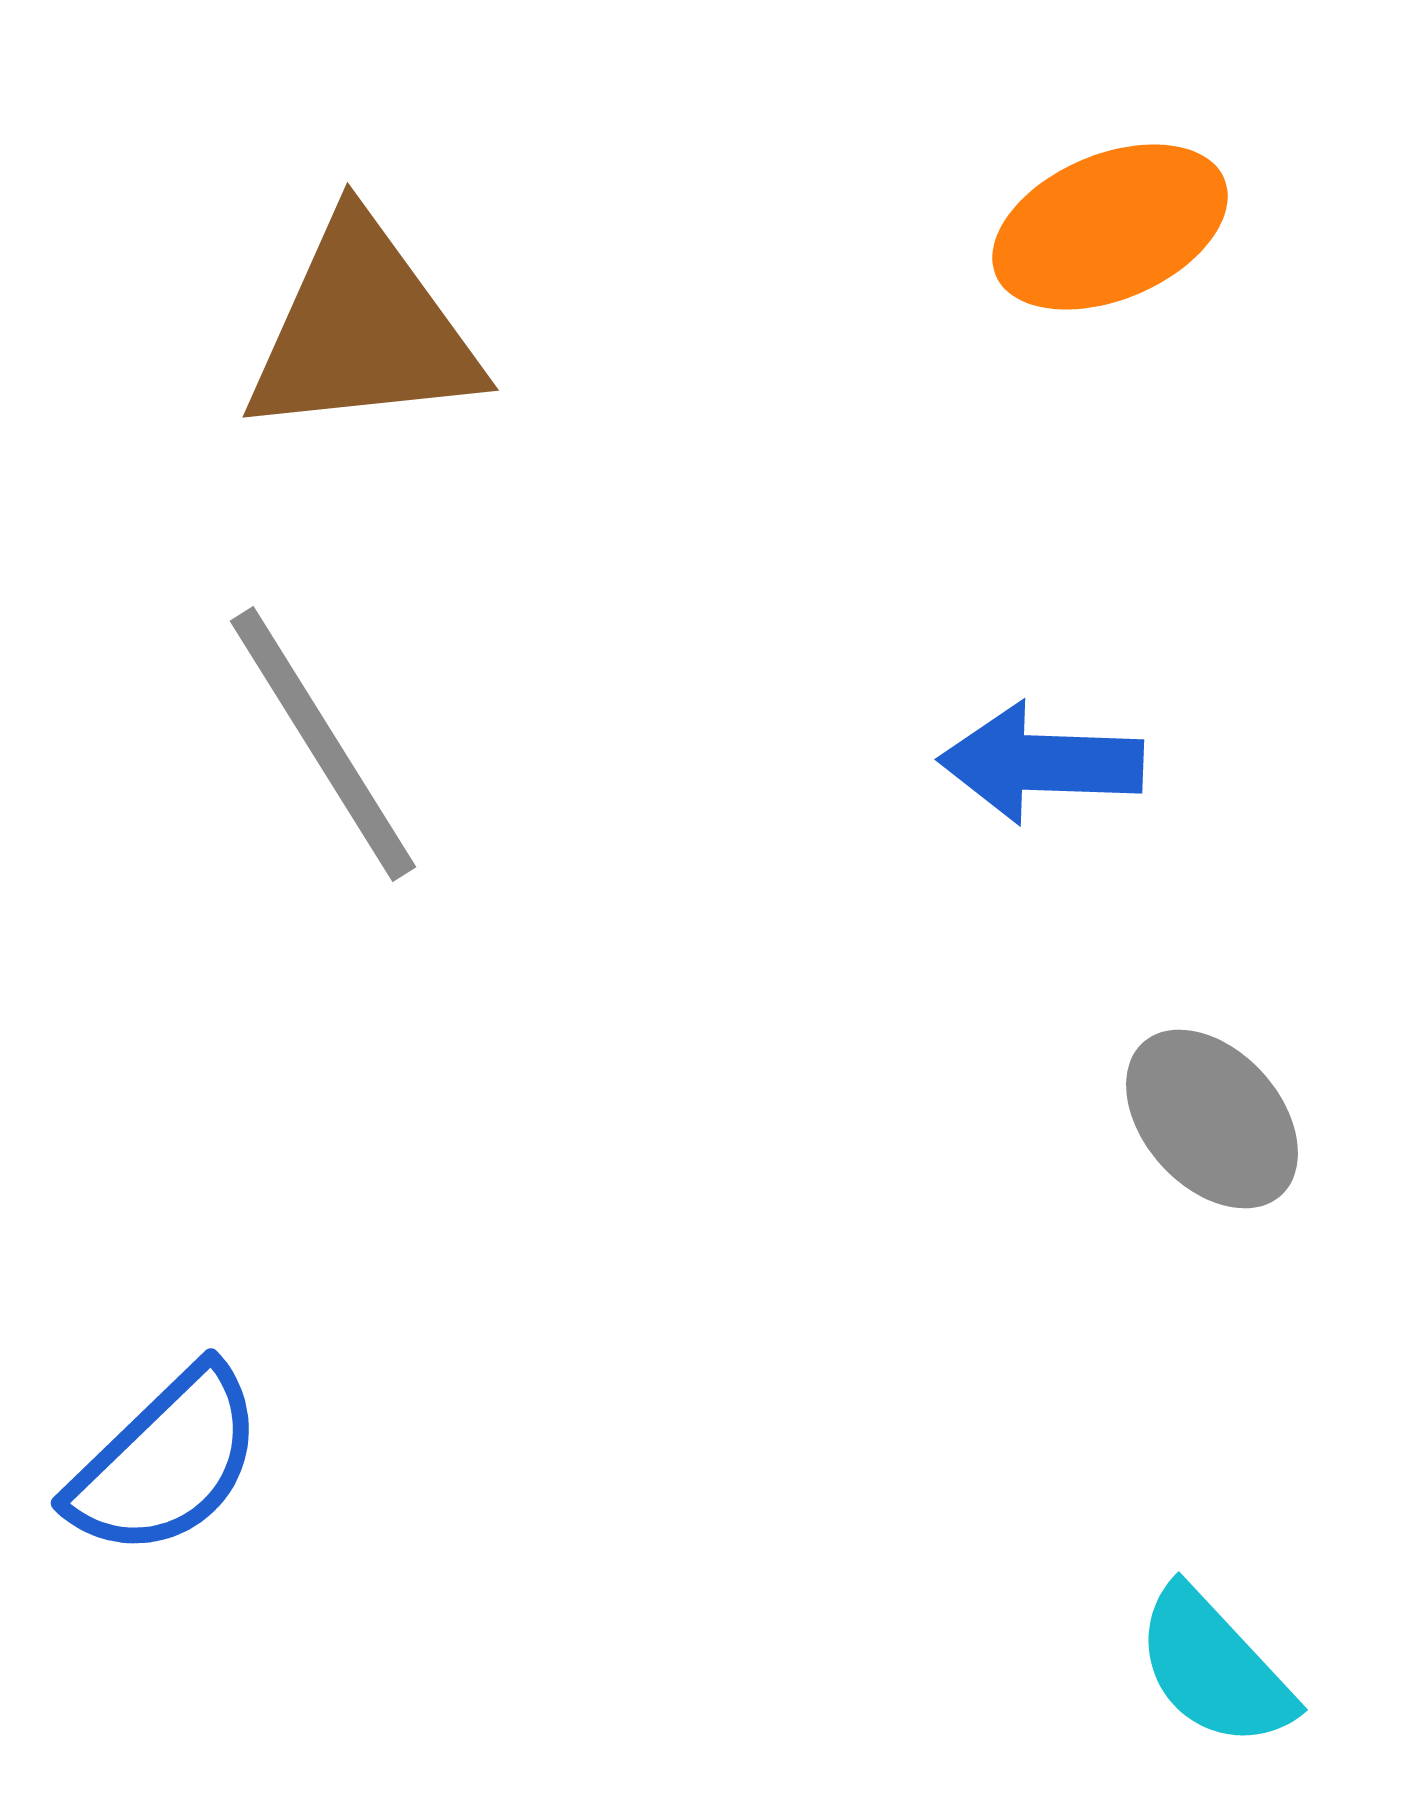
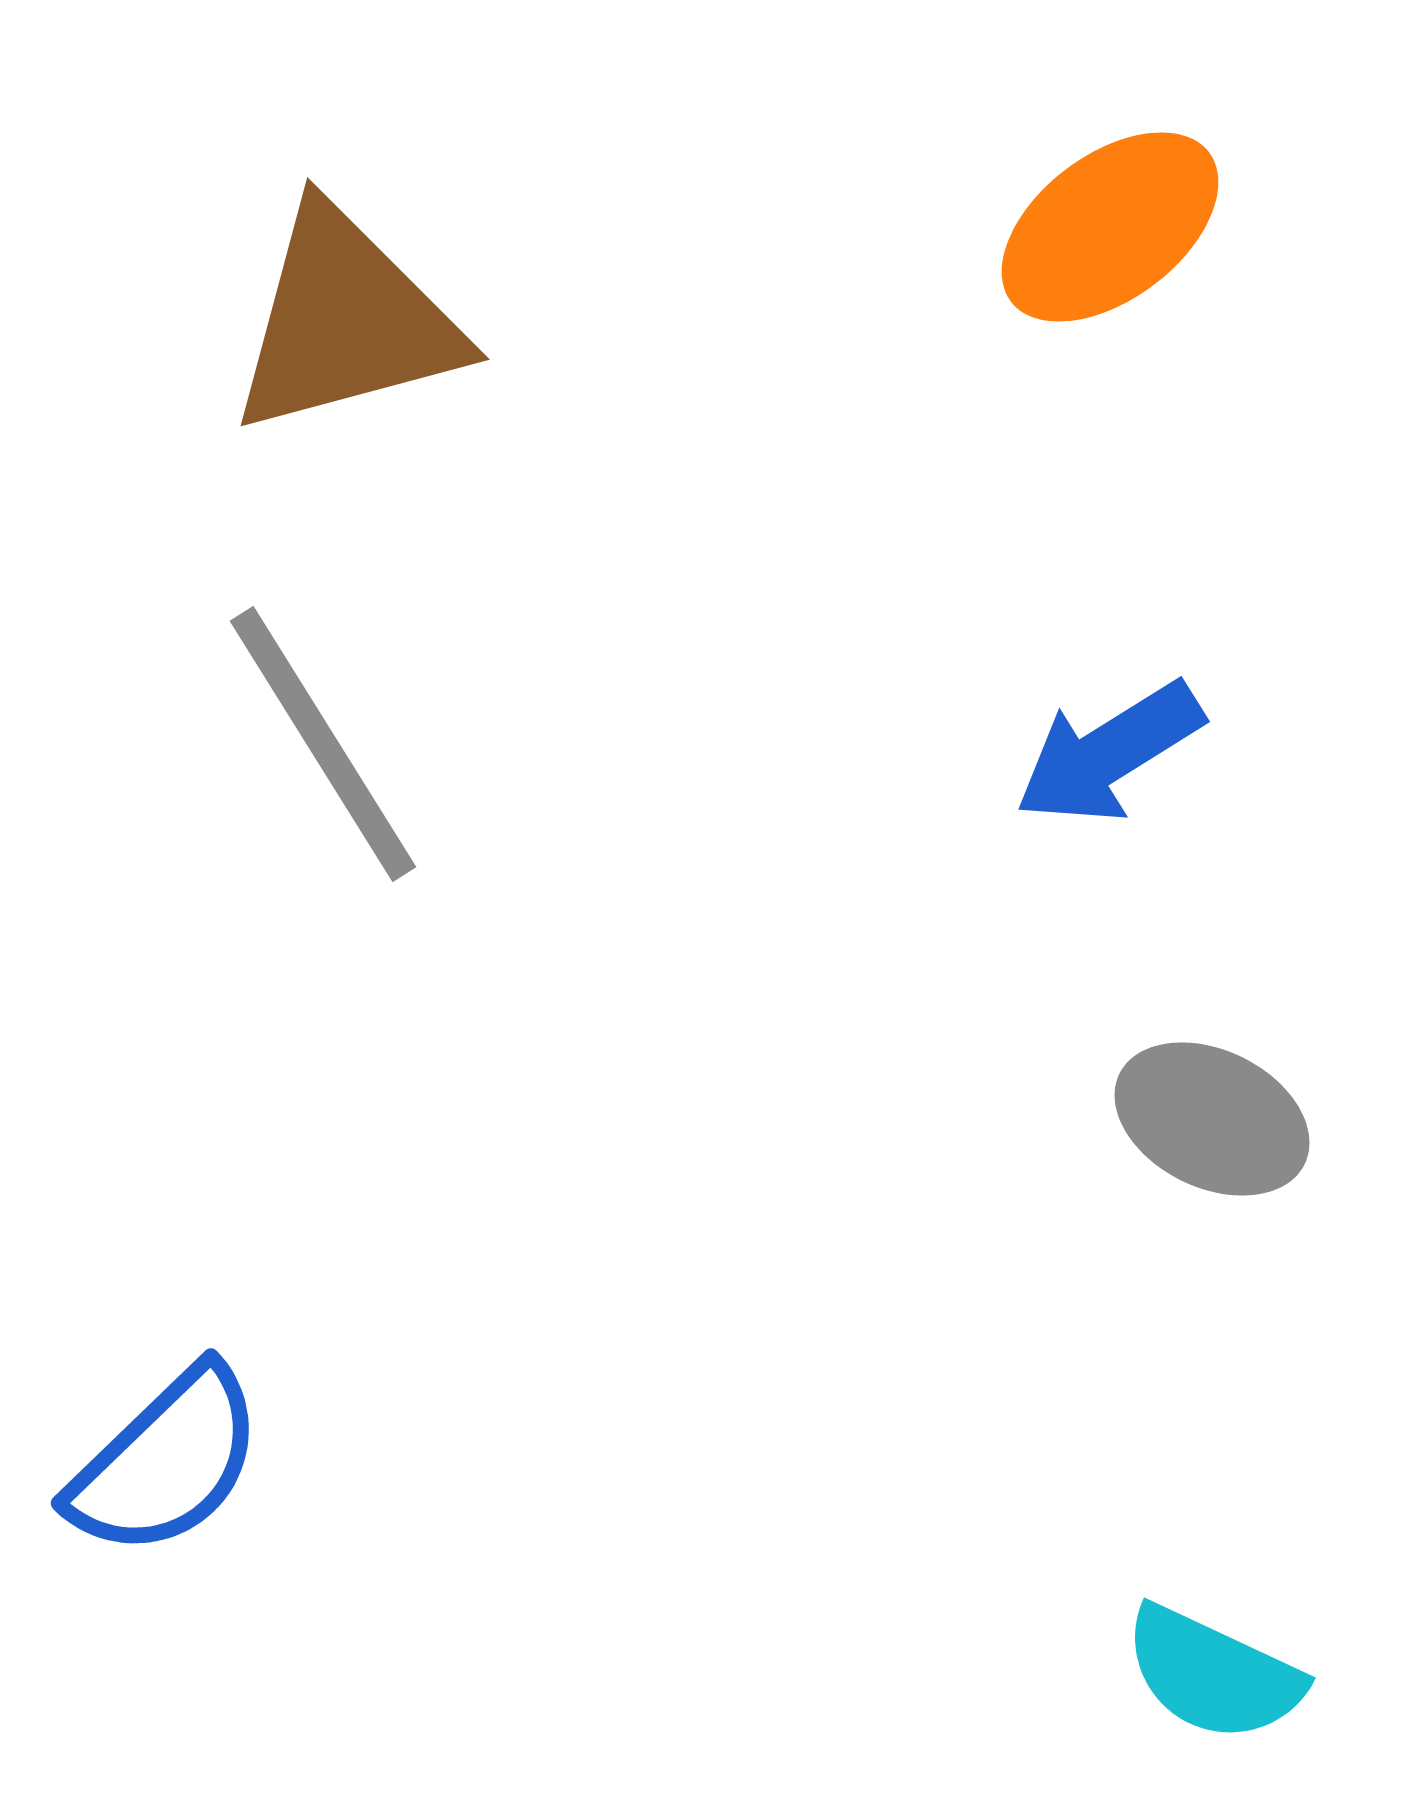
orange ellipse: rotated 14 degrees counterclockwise
brown triangle: moved 17 px left, 9 px up; rotated 9 degrees counterclockwise
blue arrow: moved 68 px right, 10 px up; rotated 34 degrees counterclockwise
gray ellipse: rotated 22 degrees counterclockwise
cyan semicircle: moved 1 px left, 6 px down; rotated 22 degrees counterclockwise
